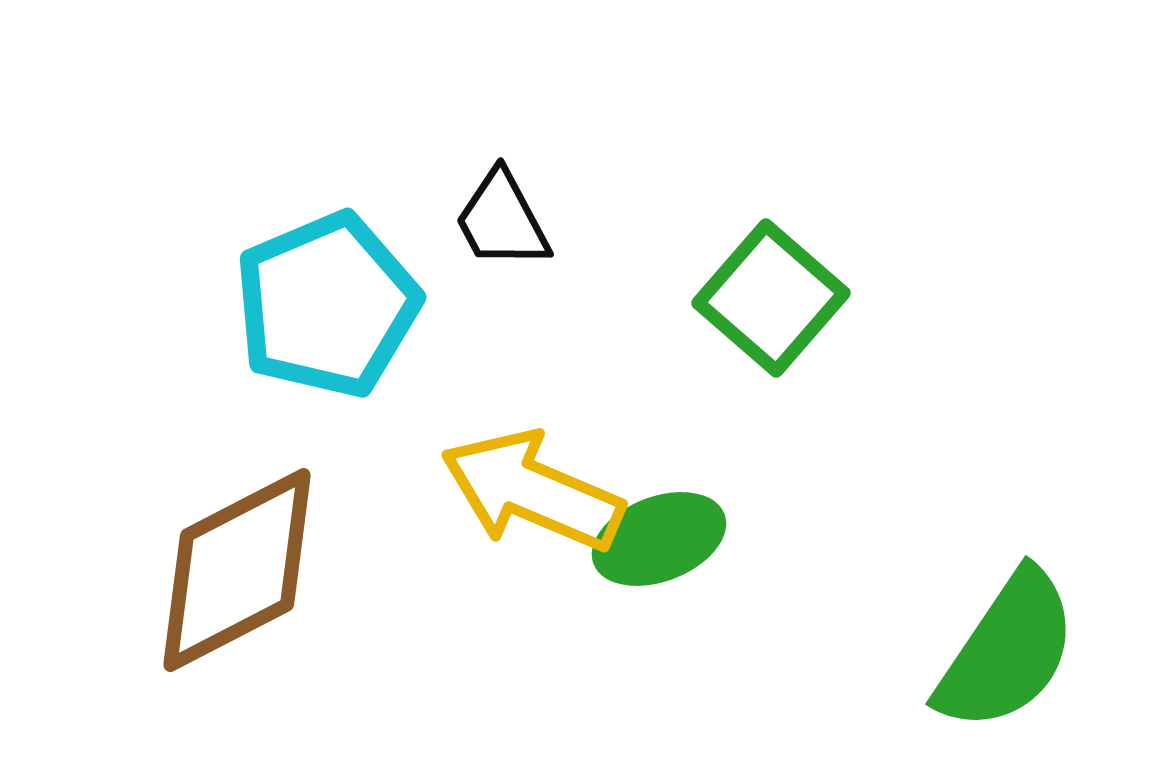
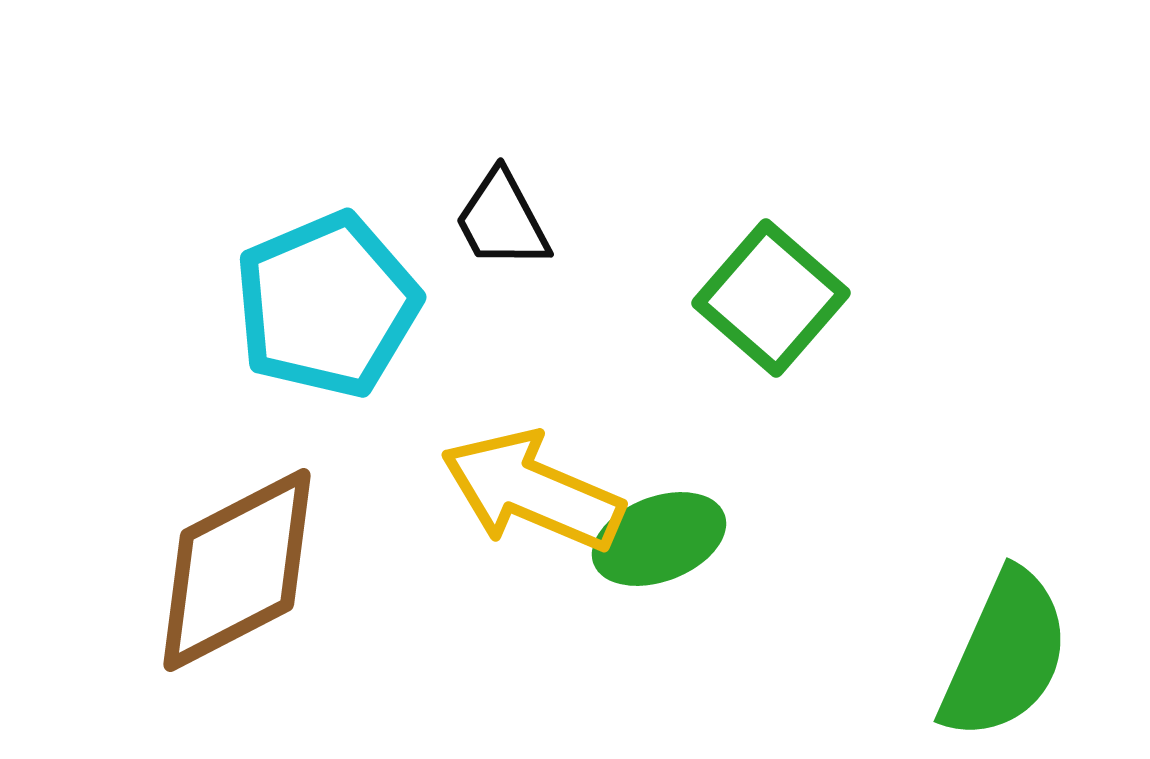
green semicircle: moved 2 px left, 4 px down; rotated 10 degrees counterclockwise
